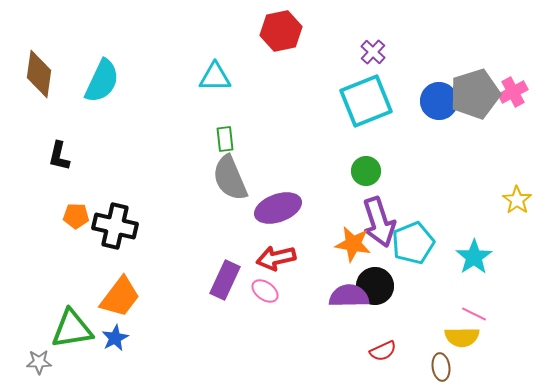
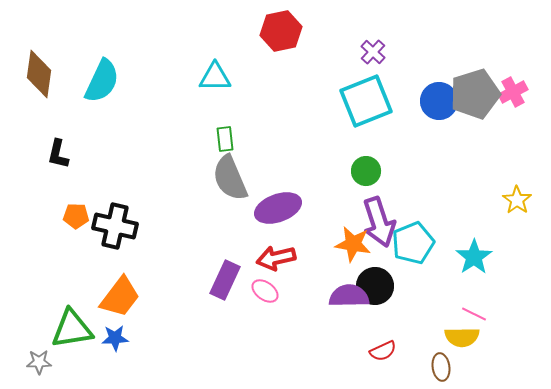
black L-shape: moved 1 px left, 2 px up
blue star: rotated 24 degrees clockwise
